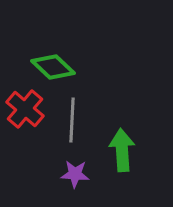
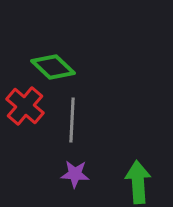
red cross: moved 3 px up
green arrow: moved 16 px right, 32 px down
